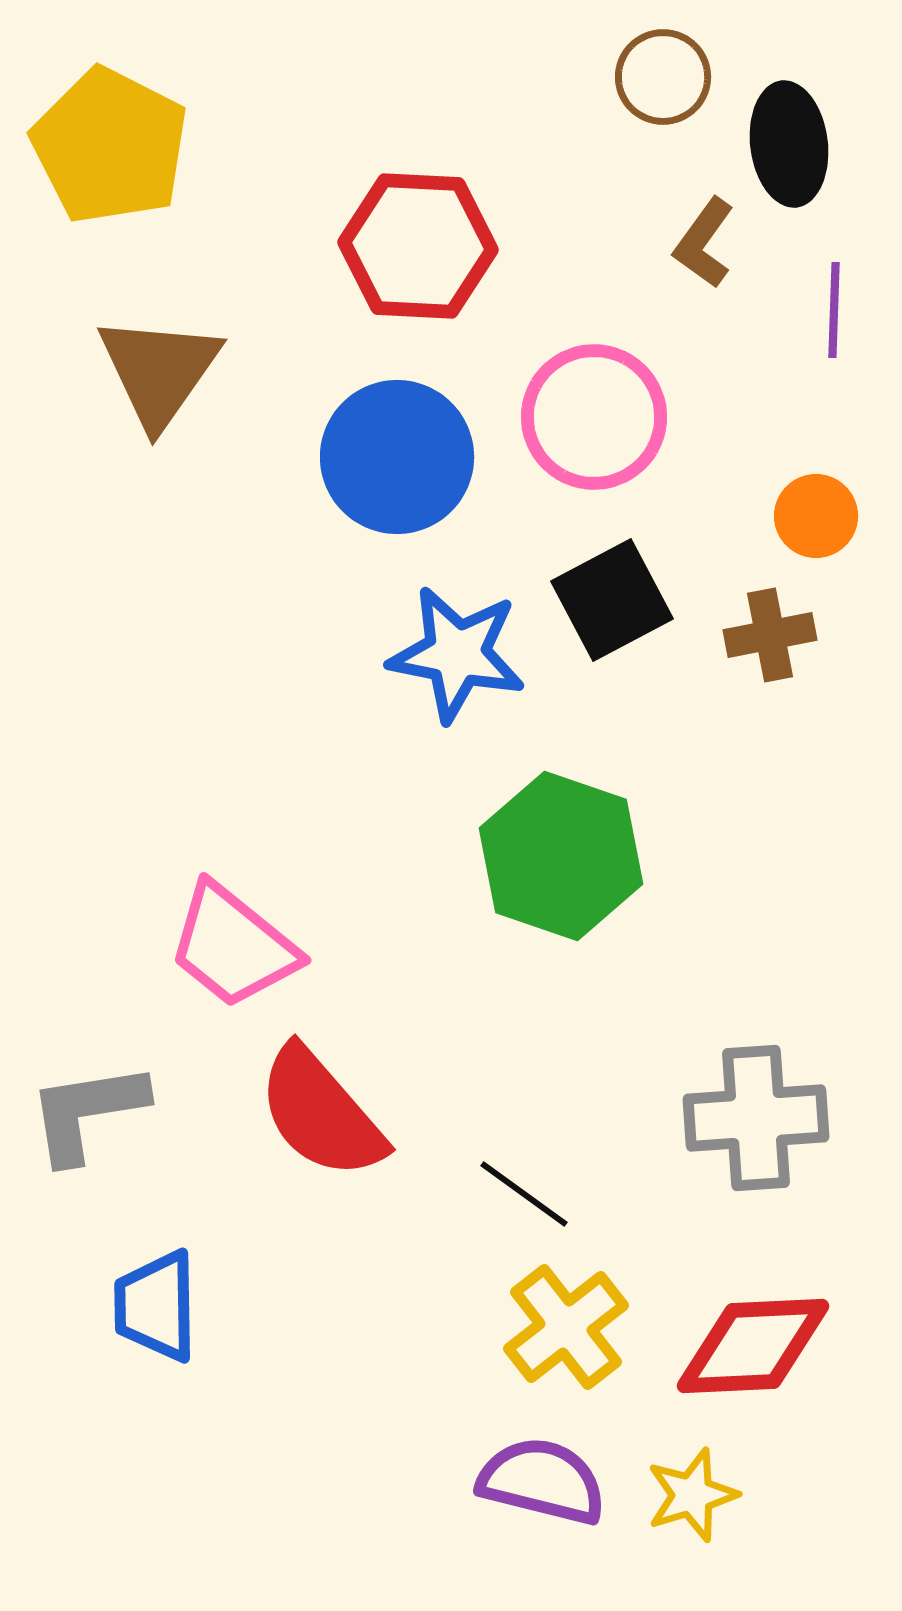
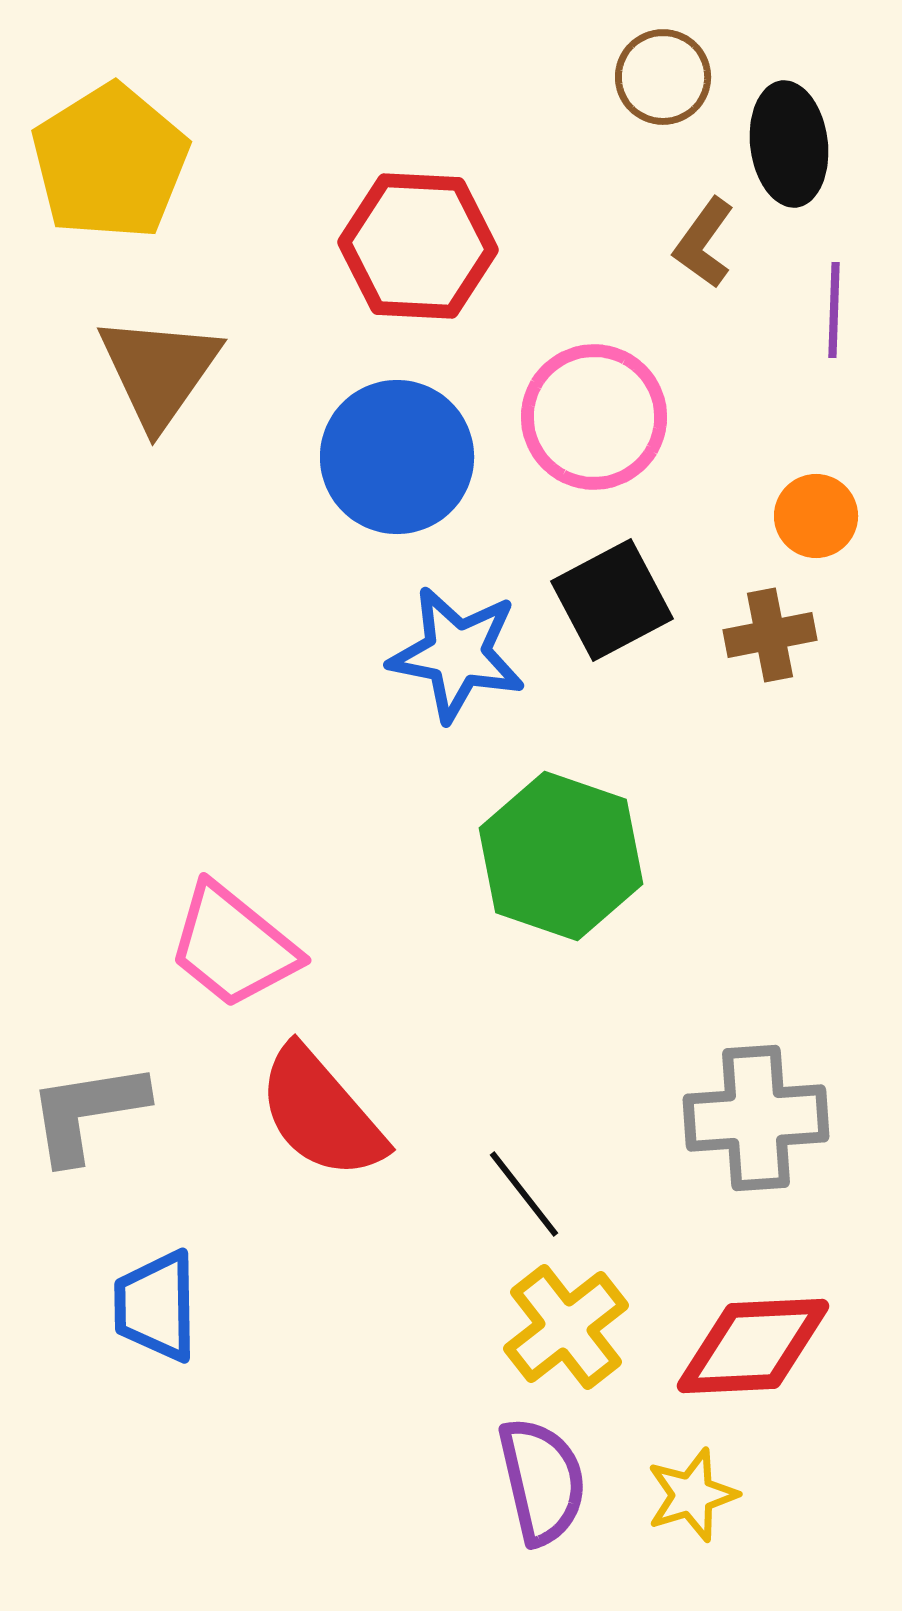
yellow pentagon: moved 16 px down; rotated 13 degrees clockwise
black line: rotated 16 degrees clockwise
purple semicircle: rotated 63 degrees clockwise
